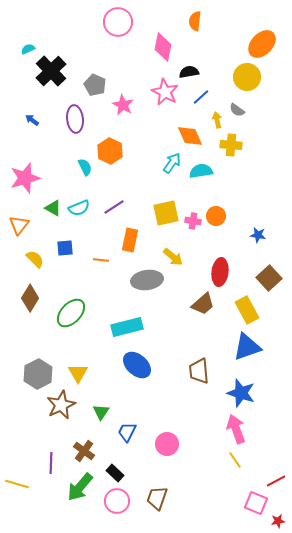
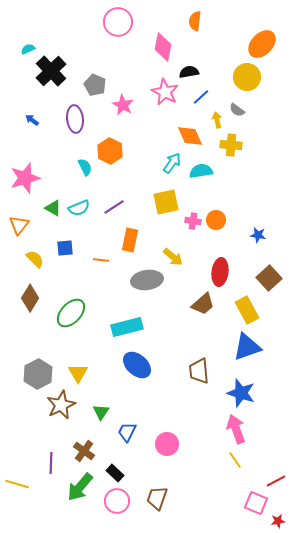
yellow square at (166, 213): moved 11 px up
orange circle at (216, 216): moved 4 px down
